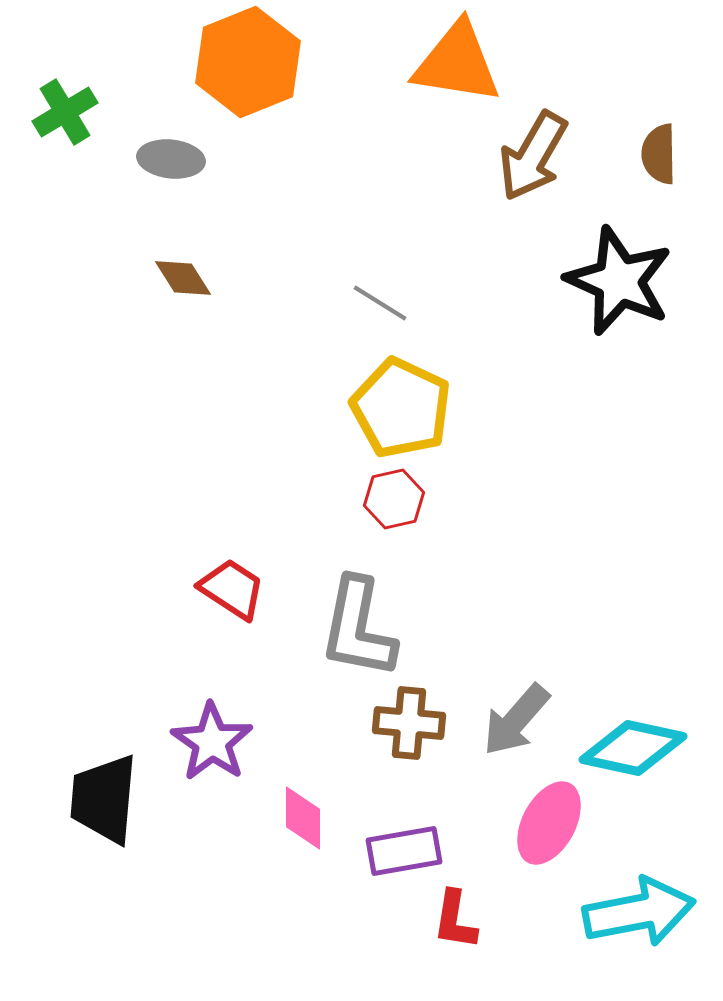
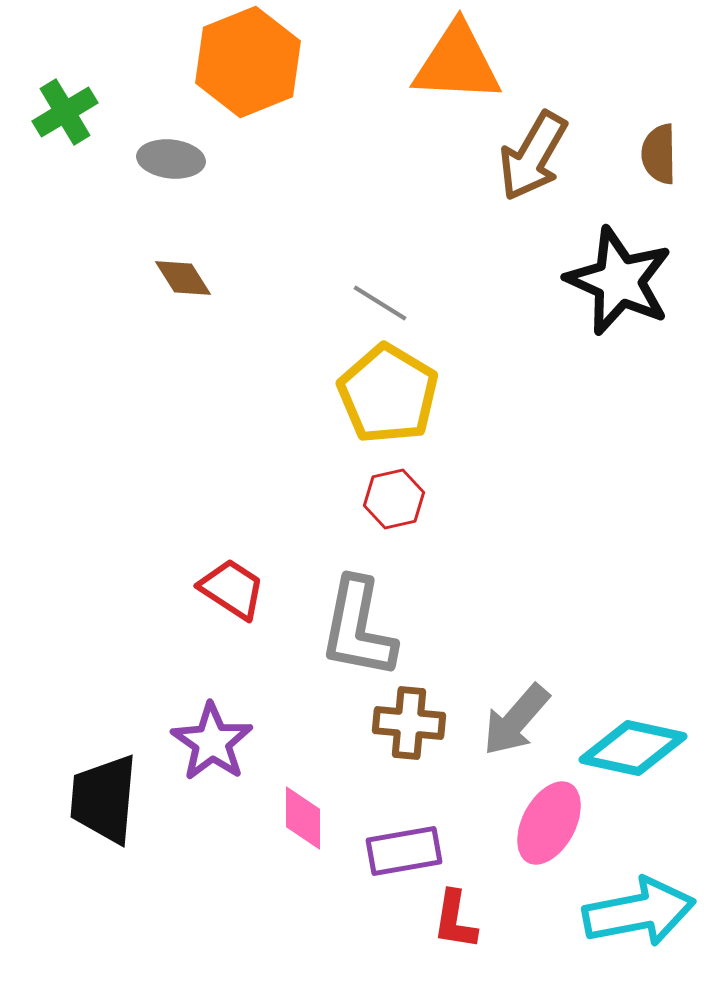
orange triangle: rotated 6 degrees counterclockwise
yellow pentagon: moved 13 px left, 14 px up; rotated 6 degrees clockwise
